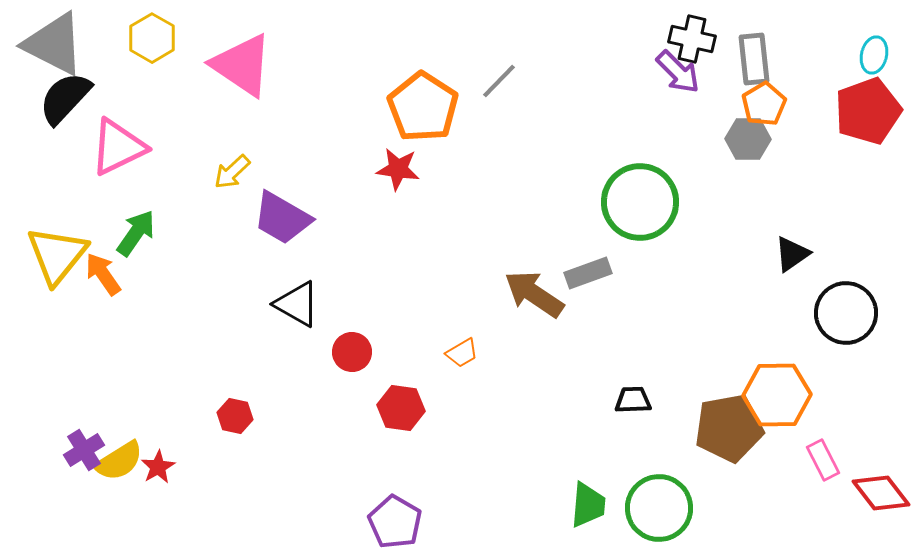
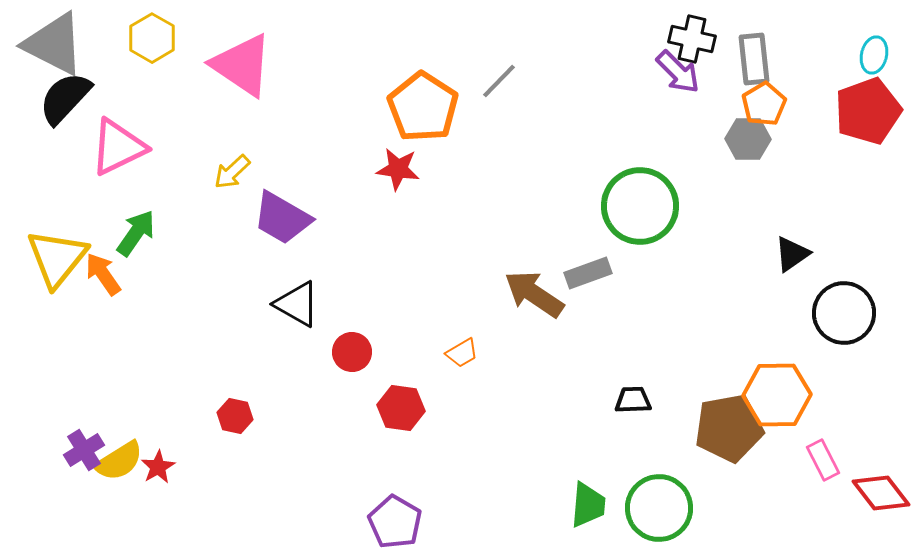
green circle at (640, 202): moved 4 px down
yellow triangle at (57, 255): moved 3 px down
black circle at (846, 313): moved 2 px left
